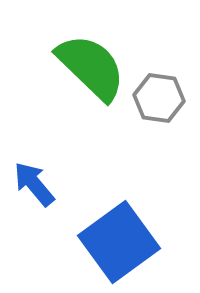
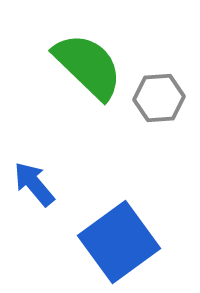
green semicircle: moved 3 px left, 1 px up
gray hexagon: rotated 12 degrees counterclockwise
